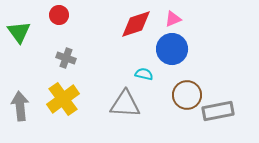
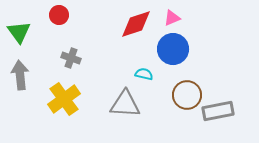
pink triangle: moved 1 px left, 1 px up
blue circle: moved 1 px right
gray cross: moved 5 px right
yellow cross: moved 1 px right
gray arrow: moved 31 px up
